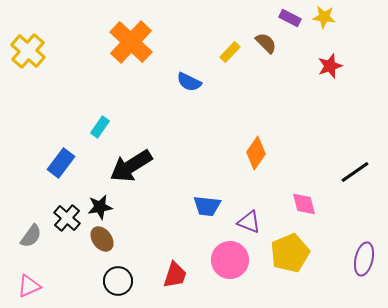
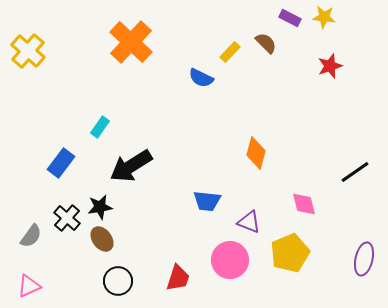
blue semicircle: moved 12 px right, 4 px up
orange diamond: rotated 20 degrees counterclockwise
blue trapezoid: moved 5 px up
red trapezoid: moved 3 px right, 3 px down
